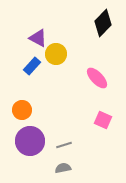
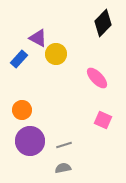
blue rectangle: moved 13 px left, 7 px up
